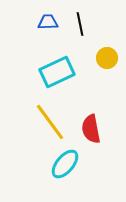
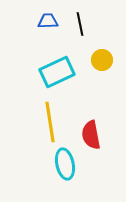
blue trapezoid: moved 1 px up
yellow circle: moved 5 px left, 2 px down
yellow line: rotated 27 degrees clockwise
red semicircle: moved 6 px down
cyan ellipse: rotated 52 degrees counterclockwise
